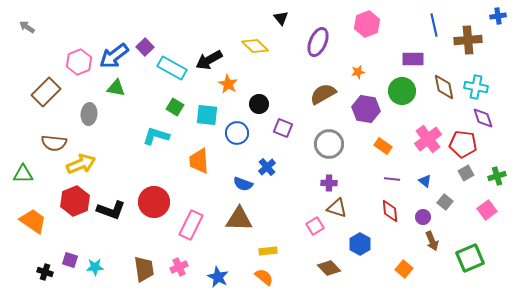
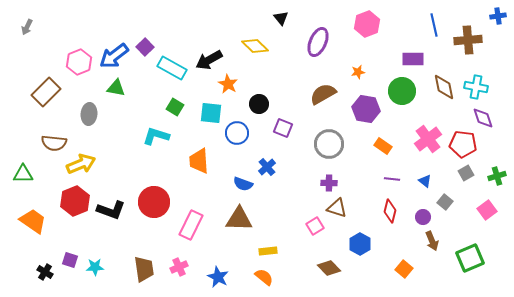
gray arrow at (27, 27): rotated 98 degrees counterclockwise
cyan square at (207, 115): moved 4 px right, 2 px up
red diamond at (390, 211): rotated 20 degrees clockwise
black cross at (45, 272): rotated 14 degrees clockwise
